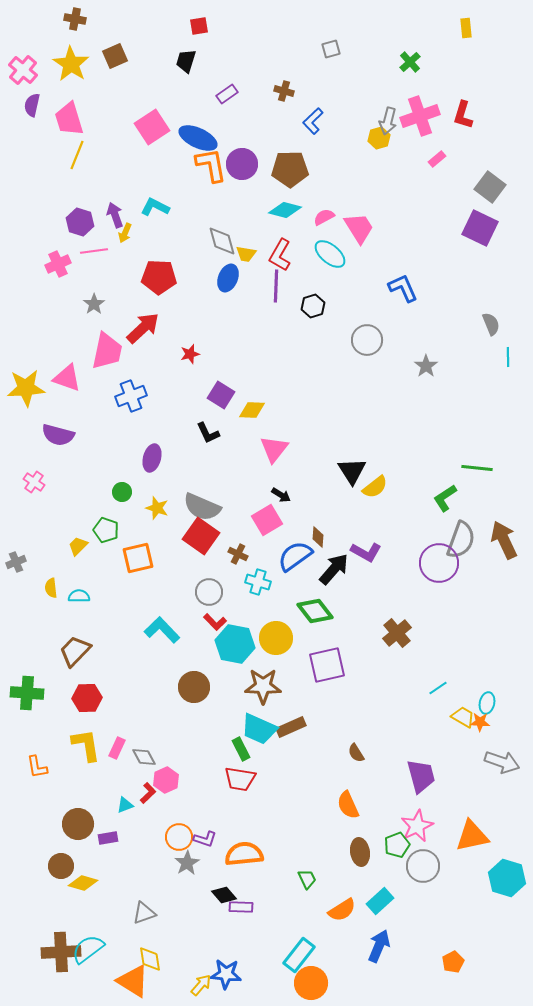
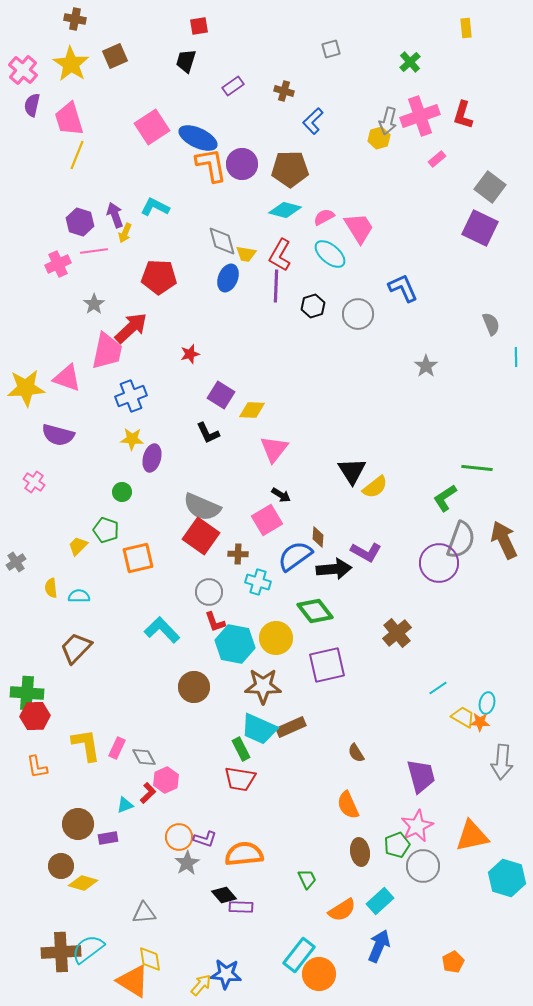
purple rectangle at (227, 94): moved 6 px right, 8 px up
red arrow at (143, 328): moved 12 px left
gray circle at (367, 340): moved 9 px left, 26 px up
cyan line at (508, 357): moved 8 px right
yellow star at (157, 508): moved 25 px left, 69 px up; rotated 15 degrees counterclockwise
brown cross at (238, 554): rotated 24 degrees counterclockwise
gray cross at (16, 562): rotated 12 degrees counterclockwise
black arrow at (334, 569): rotated 44 degrees clockwise
red L-shape at (215, 622): rotated 25 degrees clockwise
brown trapezoid at (75, 651): moved 1 px right, 3 px up
red hexagon at (87, 698): moved 52 px left, 18 px down
gray arrow at (502, 762): rotated 76 degrees clockwise
gray triangle at (144, 913): rotated 15 degrees clockwise
orange circle at (311, 983): moved 8 px right, 9 px up
